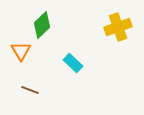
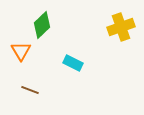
yellow cross: moved 3 px right
cyan rectangle: rotated 18 degrees counterclockwise
